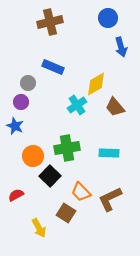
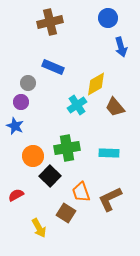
orange trapezoid: rotated 25 degrees clockwise
